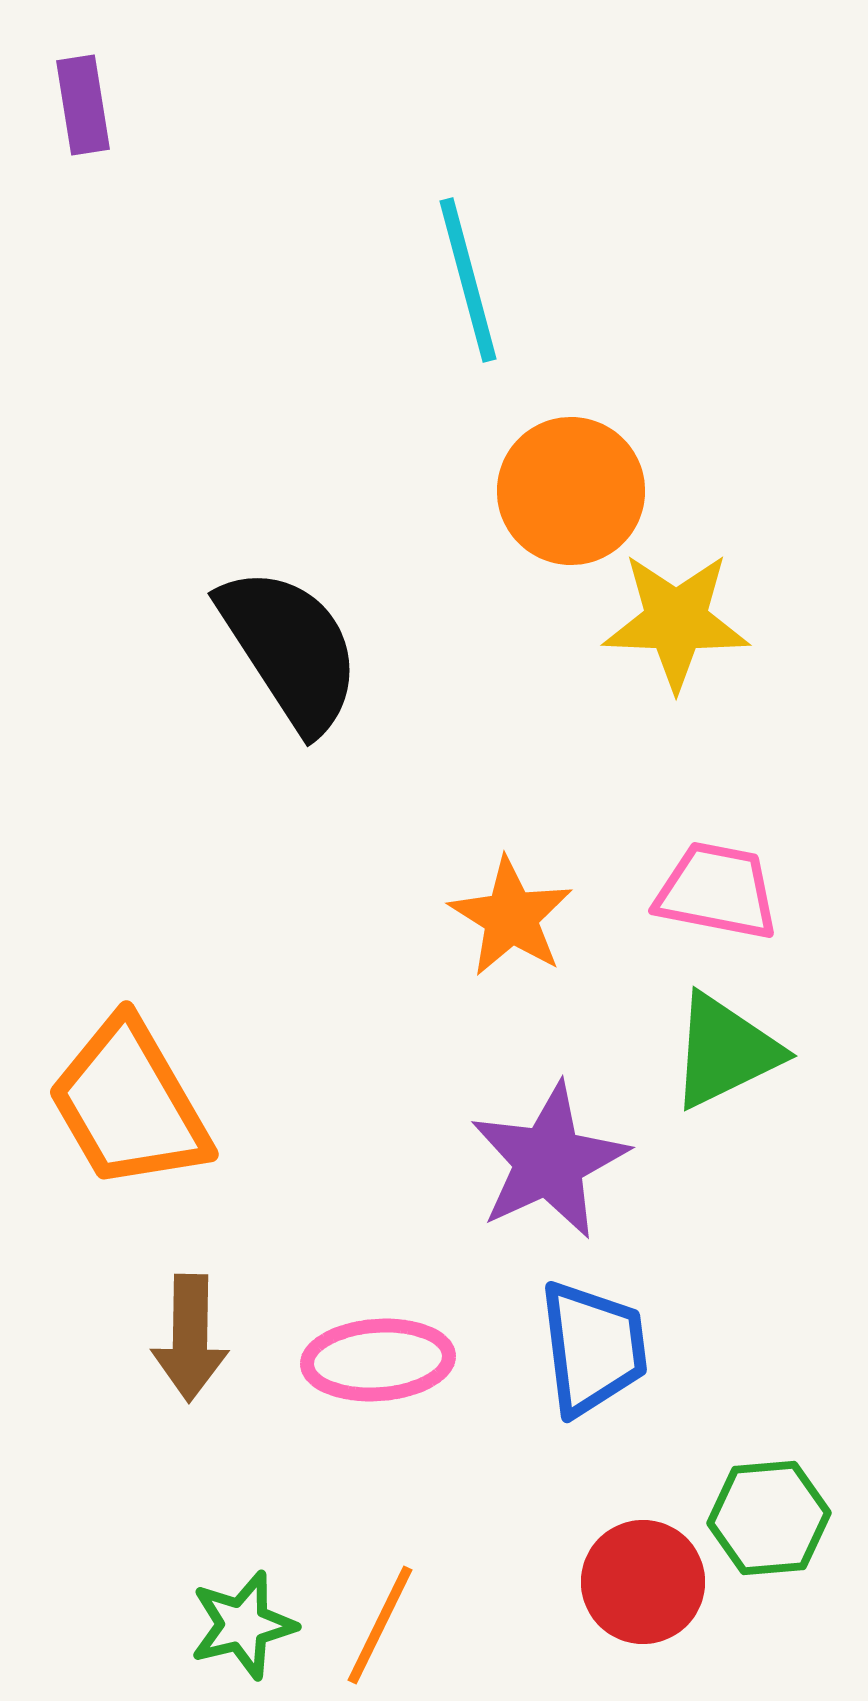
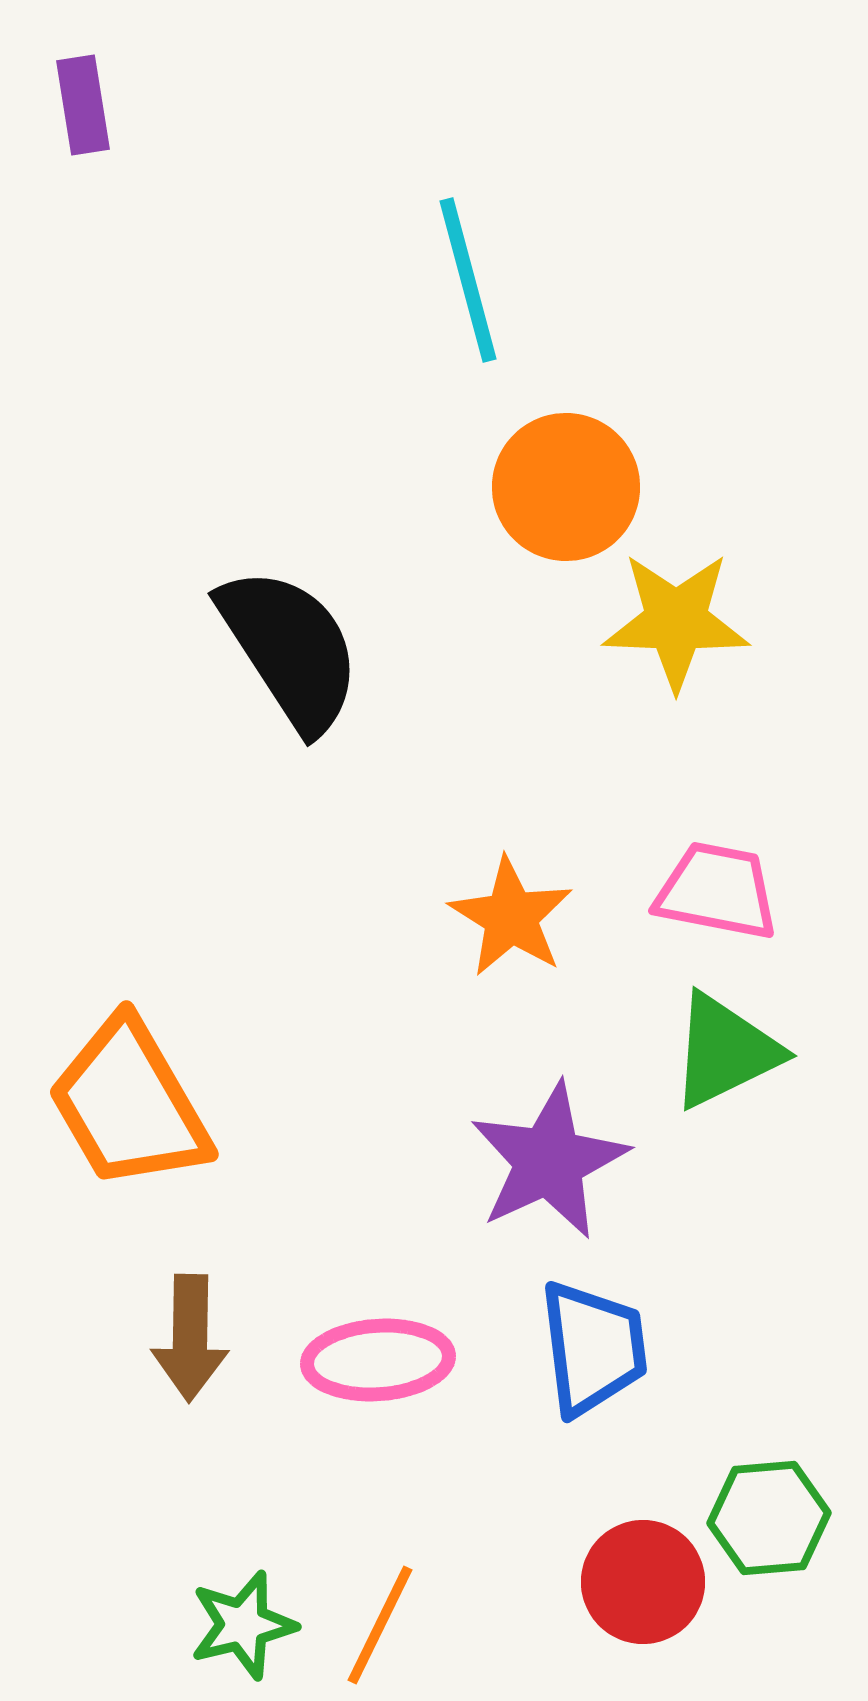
orange circle: moved 5 px left, 4 px up
